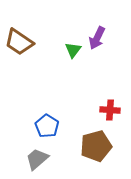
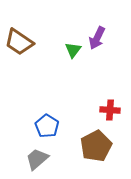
brown pentagon: rotated 12 degrees counterclockwise
